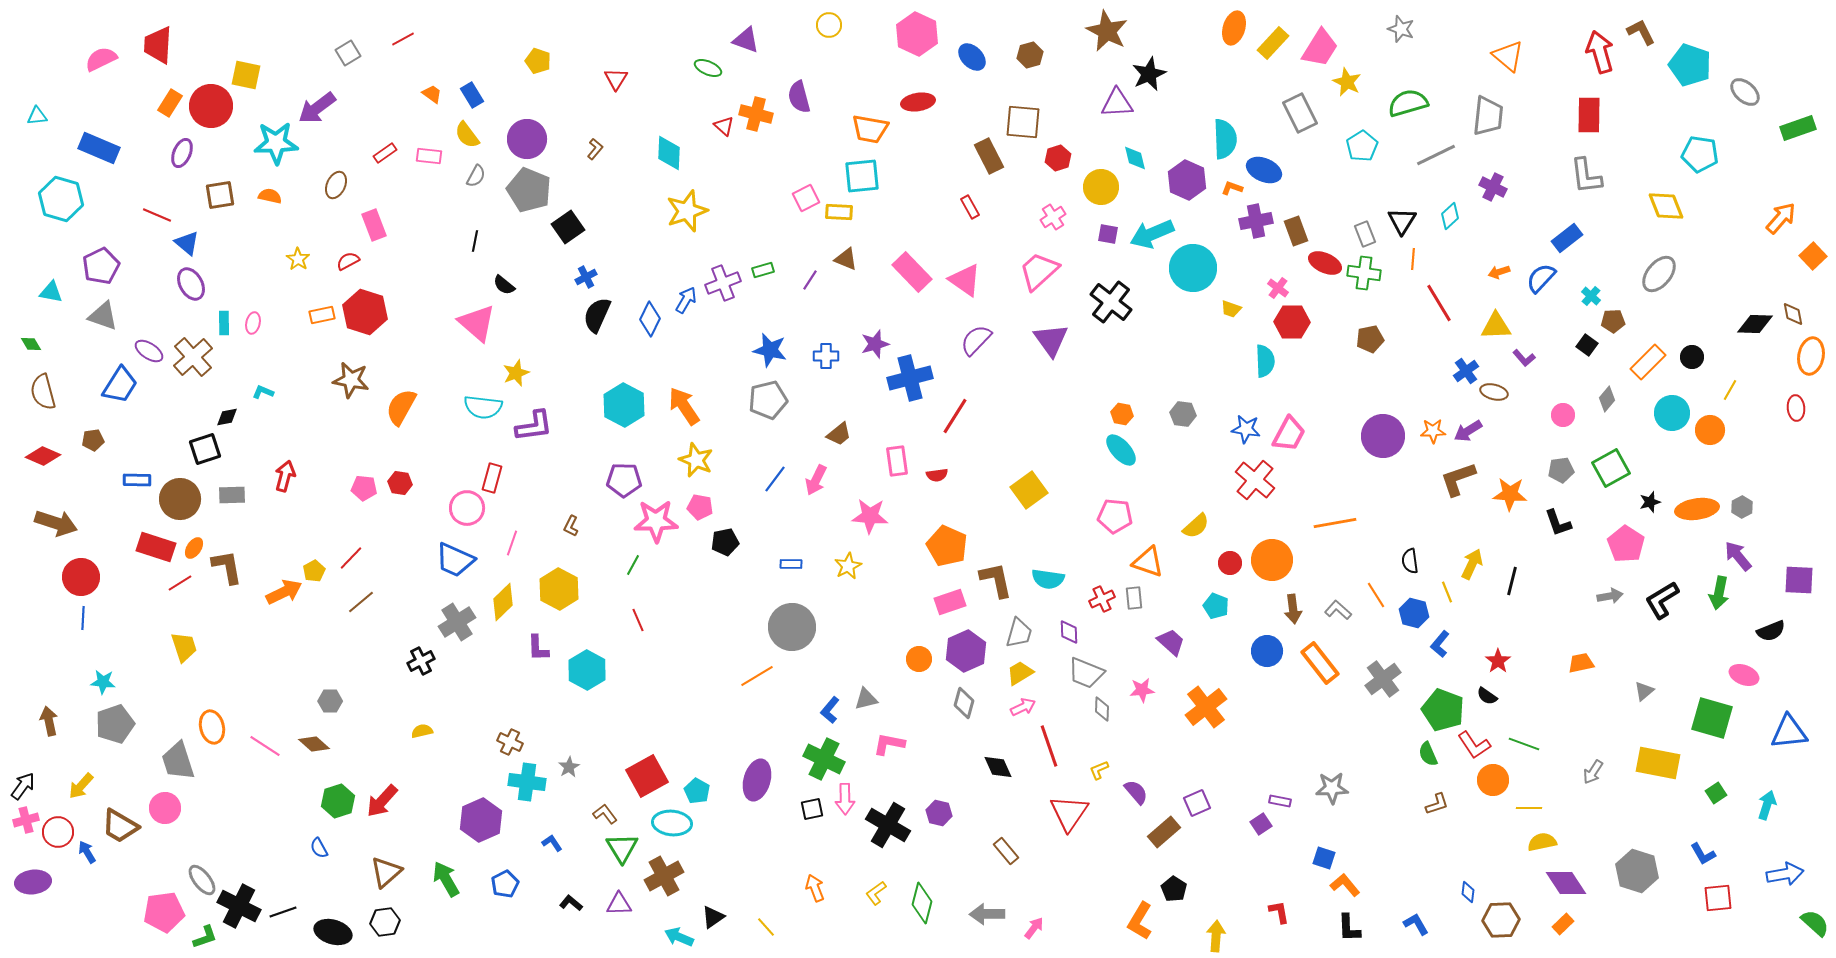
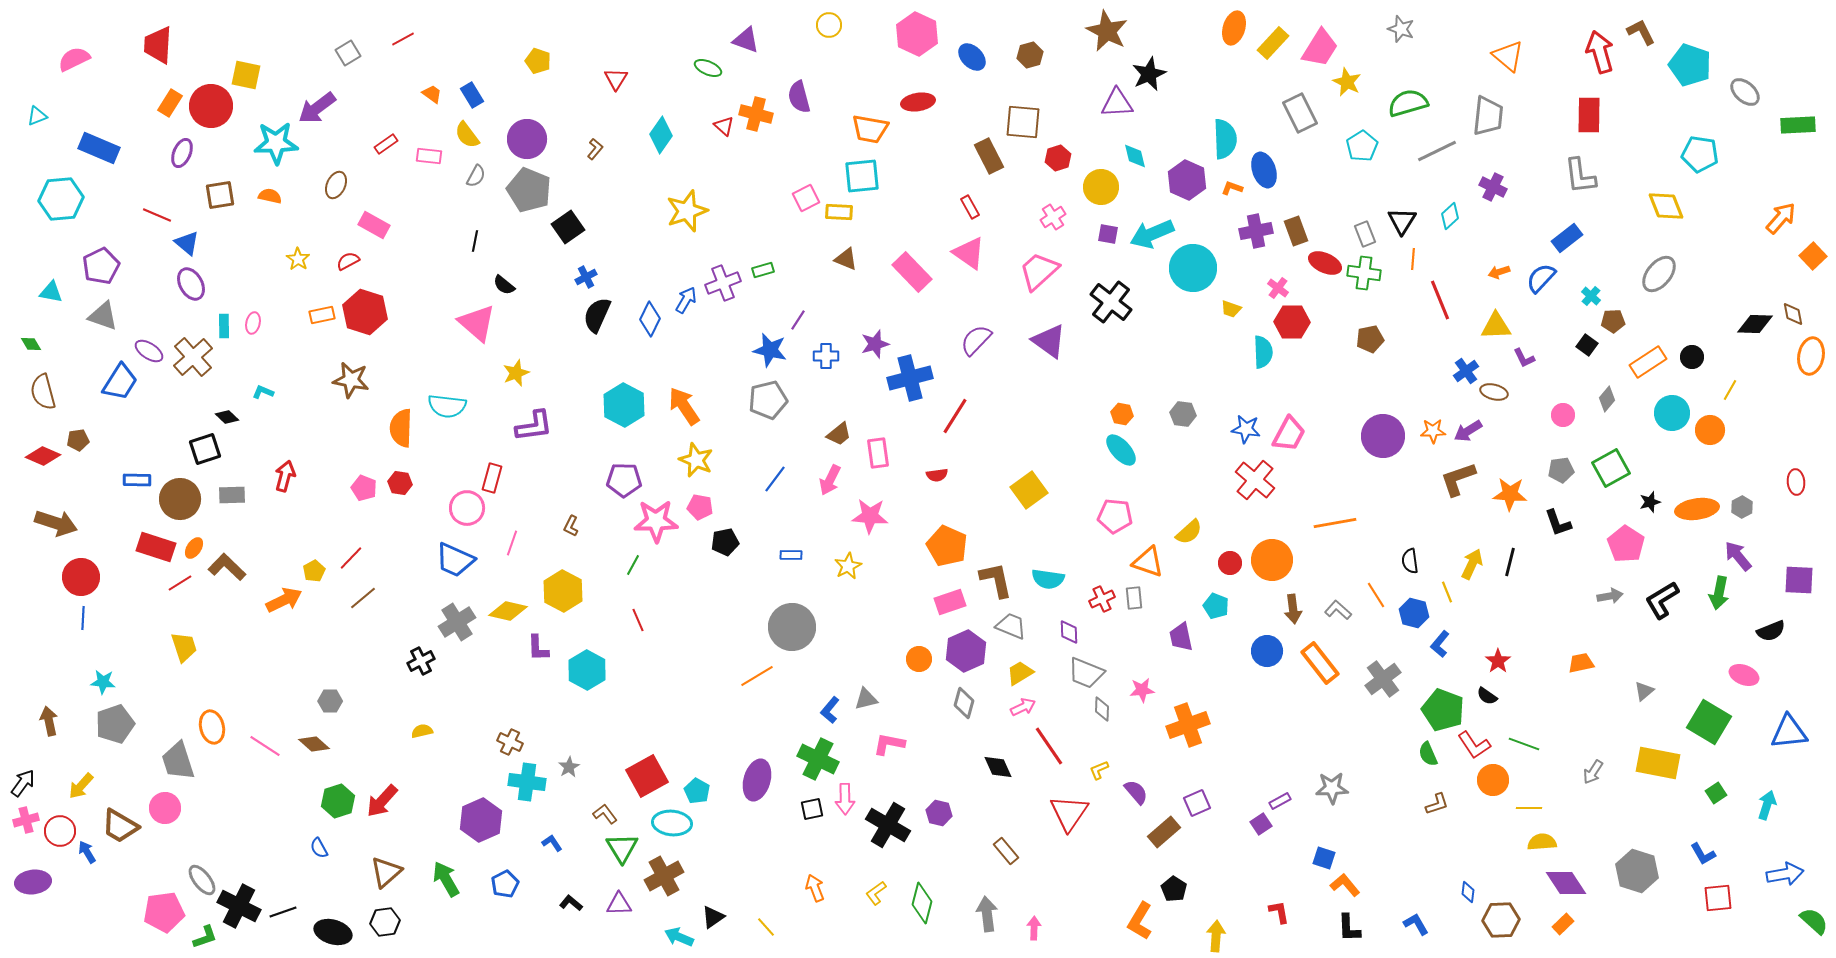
pink semicircle at (101, 59): moved 27 px left
cyan triangle at (37, 116): rotated 15 degrees counterclockwise
green rectangle at (1798, 128): moved 3 px up; rotated 16 degrees clockwise
red rectangle at (385, 153): moved 1 px right, 9 px up
cyan diamond at (669, 153): moved 8 px left, 18 px up; rotated 33 degrees clockwise
gray line at (1436, 155): moved 1 px right, 4 px up
cyan diamond at (1135, 158): moved 2 px up
blue ellipse at (1264, 170): rotated 48 degrees clockwise
gray L-shape at (1586, 176): moved 6 px left
cyan hexagon at (61, 199): rotated 21 degrees counterclockwise
purple cross at (1256, 221): moved 10 px down
pink rectangle at (374, 225): rotated 40 degrees counterclockwise
purple line at (810, 280): moved 12 px left, 40 px down
pink triangle at (965, 280): moved 4 px right, 27 px up
red line at (1439, 303): moved 1 px right, 3 px up; rotated 9 degrees clockwise
cyan rectangle at (224, 323): moved 3 px down
purple triangle at (1051, 340): moved 2 px left, 1 px down; rotated 18 degrees counterclockwise
purple L-shape at (1524, 358): rotated 15 degrees clockwise
cyan semicircle at (1265, 361): moved 2 px left, 9 px up
orange rectangle at (1648, 362): rotated 12 degrees clockwise
blue trapezoid at (120, 385): moved 3 px up
orange semicircle at (401, 407): moved 21 px down; rotated 27 degrees counterclockwise
cyan semicircle at (483, 407): moved 36 px left, 1 px up
red ellipse at (1796, 408): moved 74 px down
black diamond at (227, 417): rotated 55 degrees clockwise
brown pentagon at (93, 440): moved 15 px left
pink rectangle at (897, 461): moved 19 px left, 8 px up
pink arrow at (816, 480): moved 14 px right
pink pentagon at (364, 488): rotated 15 degrees clockwise
yellow semicircle at (1196, 526): moved 7 px left, 6 px down
blue rectangle at (791, 564): moved 9 px up
brown L-shape at (227, 567): rotated 36 degrees counterclockwise
black line at (1512, 581): moved 2 px left, 19 px up
yellow hexagon at (559, 589): moved 4 px right, 2 px down
orange arrow at (284, 592): moved 8 px down
brown line at (361, 602): moved 2 px right, 4 px up
yellow diamond at (503, 602): moved 5 px right, 9 px down; rotated 57 degrees clockwise
gray trapezoid at (1019, 633): moved 8 px left, 7 px up; rotated 84 degrees counterclockwise
purple trapezoid at (1171, 642): moved 10 px right, 5 px up; rotated 144 degrees counterclockwise
orange cross at (1206, 707): moved 18 px left, 18 px down; rotated 18 degrees clockwise
green square at (1712, 718): moved 3 px left, 4 px down; rotated 15 degrees clockwise
red line at (1049, 746): rotated 15 degrees counterclockwise
green cross at (824, 759): moved 6 px left
black arrow at (23, 786): moved 3 px up
purple rectangle at (1280, 801): rotated 40 degrees counterclockwise
red circle at (58, 832): moved 2 px right, 1 px up
yellow semicircle at (1542, 842): rotated 8 degrees clockwise
gray arrow at (987, 914): rotated 84 degrees clockwise
green semicircle at (1815, 923): moved 1 px left, 2 px up
pink arrow at (1034, 928): rotated 35 degrees counterclockwise
